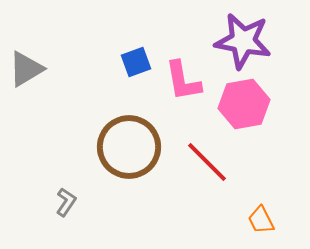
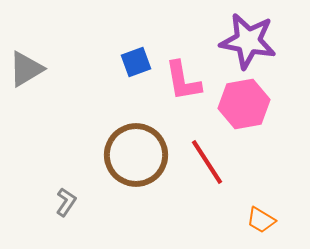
purple star: moved 5 px right
brown circle: moved 7 px right, 8 px down
red line: rotated 12 degrees clockwise
orange trapezoid: rotated 32 degrees counterclockwise
